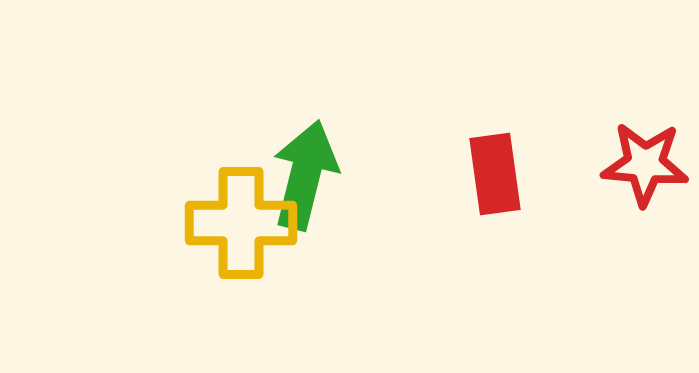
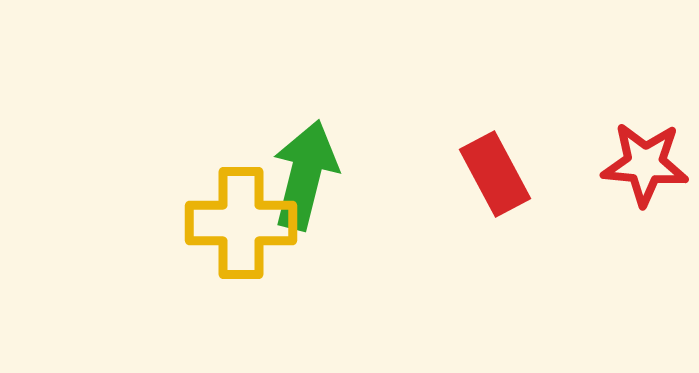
red rectangle: rotated 20 degrees counterclockwise
